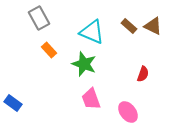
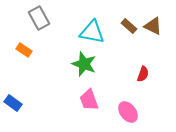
cyan triangle: rotated 12 degrees counterclockwise
orange rectangle: moved 25 px left; rotated 14 degrees counterclockwise
pink trapezoid: moved 2 px left, 1 px down
